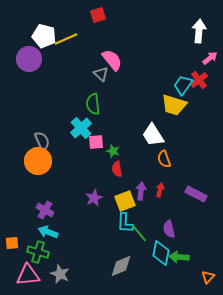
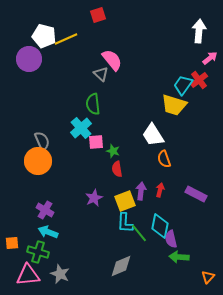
purple semicircle: moved 2 px right, 10 px down
cyan diamond: moved 1 px left, 27 px up
